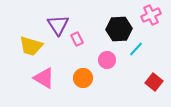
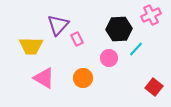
purple triangle: rotated 15 degrees clockwise
yellow trapezoid: rotated 15 degrees counterclockwise
pink circle: moved 2 px right, 2 px up
red square: moved 5 px down
